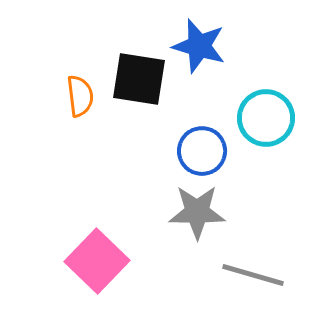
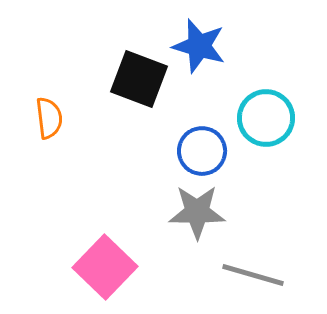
black square: rotated 12 degrees clockwise
orange semicircle: moved 31 px left, 22 px down
pink square: moved 8 px right, 6 px down
